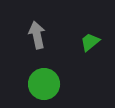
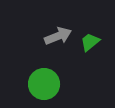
gray arrow: moved 21 px right, 1 px down; rotated 80 degrees clockwise
